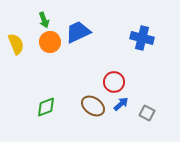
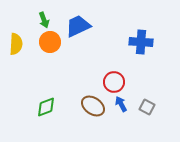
blue trapezoid: moved 6 px up
blue cross: moved 1 px left, 4 px down; rotated 10 degrees counterclockwise
yellow semicircle: rotated 25 degrees clockwise
blue arrow: rotated 77 degrees counterclockwise
gray square: moved 6 px up
